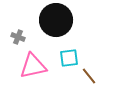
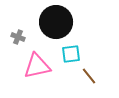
black circle: moved 2 px down
cyan square: moved 2 px right, 4 px up
pink triangle: moved 4 px right
